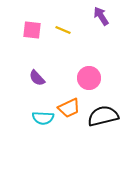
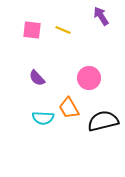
orange trapezoid: rotated 85 degrees clockwise
black semicircle: moved 5 px down
